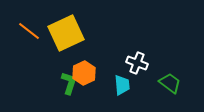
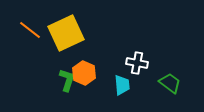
orange line: moved 1 px right, 1 px up
white cross: rotated 10 degrees counterclockwise
orange hexagon: rotated 10 degrees counterclockwise
green L-shape: moved 2 px left, 3 px up
